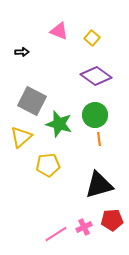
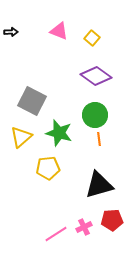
black arrow: moved 11 px left, 20 px up
green star: moved 9 px down
yellow pentagon: moved 3 px down
